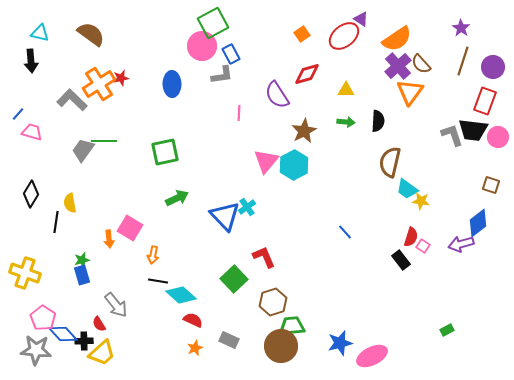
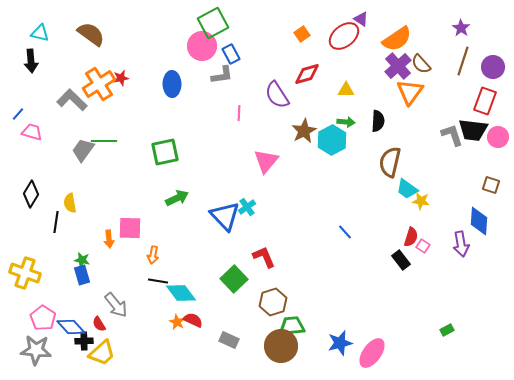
cyan hexagon at (294, 165): moved 38 px right, 25 px up
blue diamond at (478, 223): moved 1 px right, 2 px up; rotated 48 degrees counterclockwise
pink square at (130, 228): rotated 30 degrees counterclockwise
purple arrow at (461, 244): rotated 85 degrees counterclockwise
green star at (82, 260): rotated 28 degrees clockwise
cyan diamond at (181, 295): moved 2 px up; rotated 12 degrees clockwise
blue diamond at (63, 334): moved 8 px right, 7 px up
orange star at (195, 348): moved 18 px left, 26 px up; rotated 21 degrees counterclockwise
pink ellipse at (372, 356): moved 3 px up; rotated 28 degrees counterclockwise
